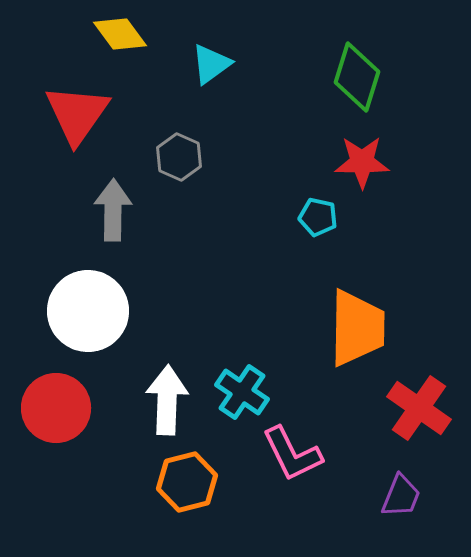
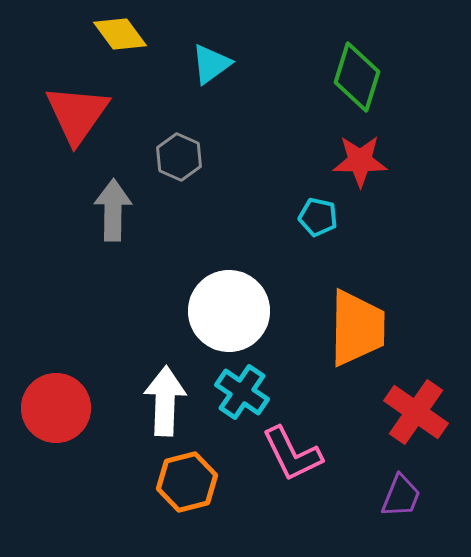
red star: moved 2 px left, 1 px up
white circle: moved 141 px right
white arrow: moved 2 px left, 1 px down
red cross: moved 3 px left, 4 px down
